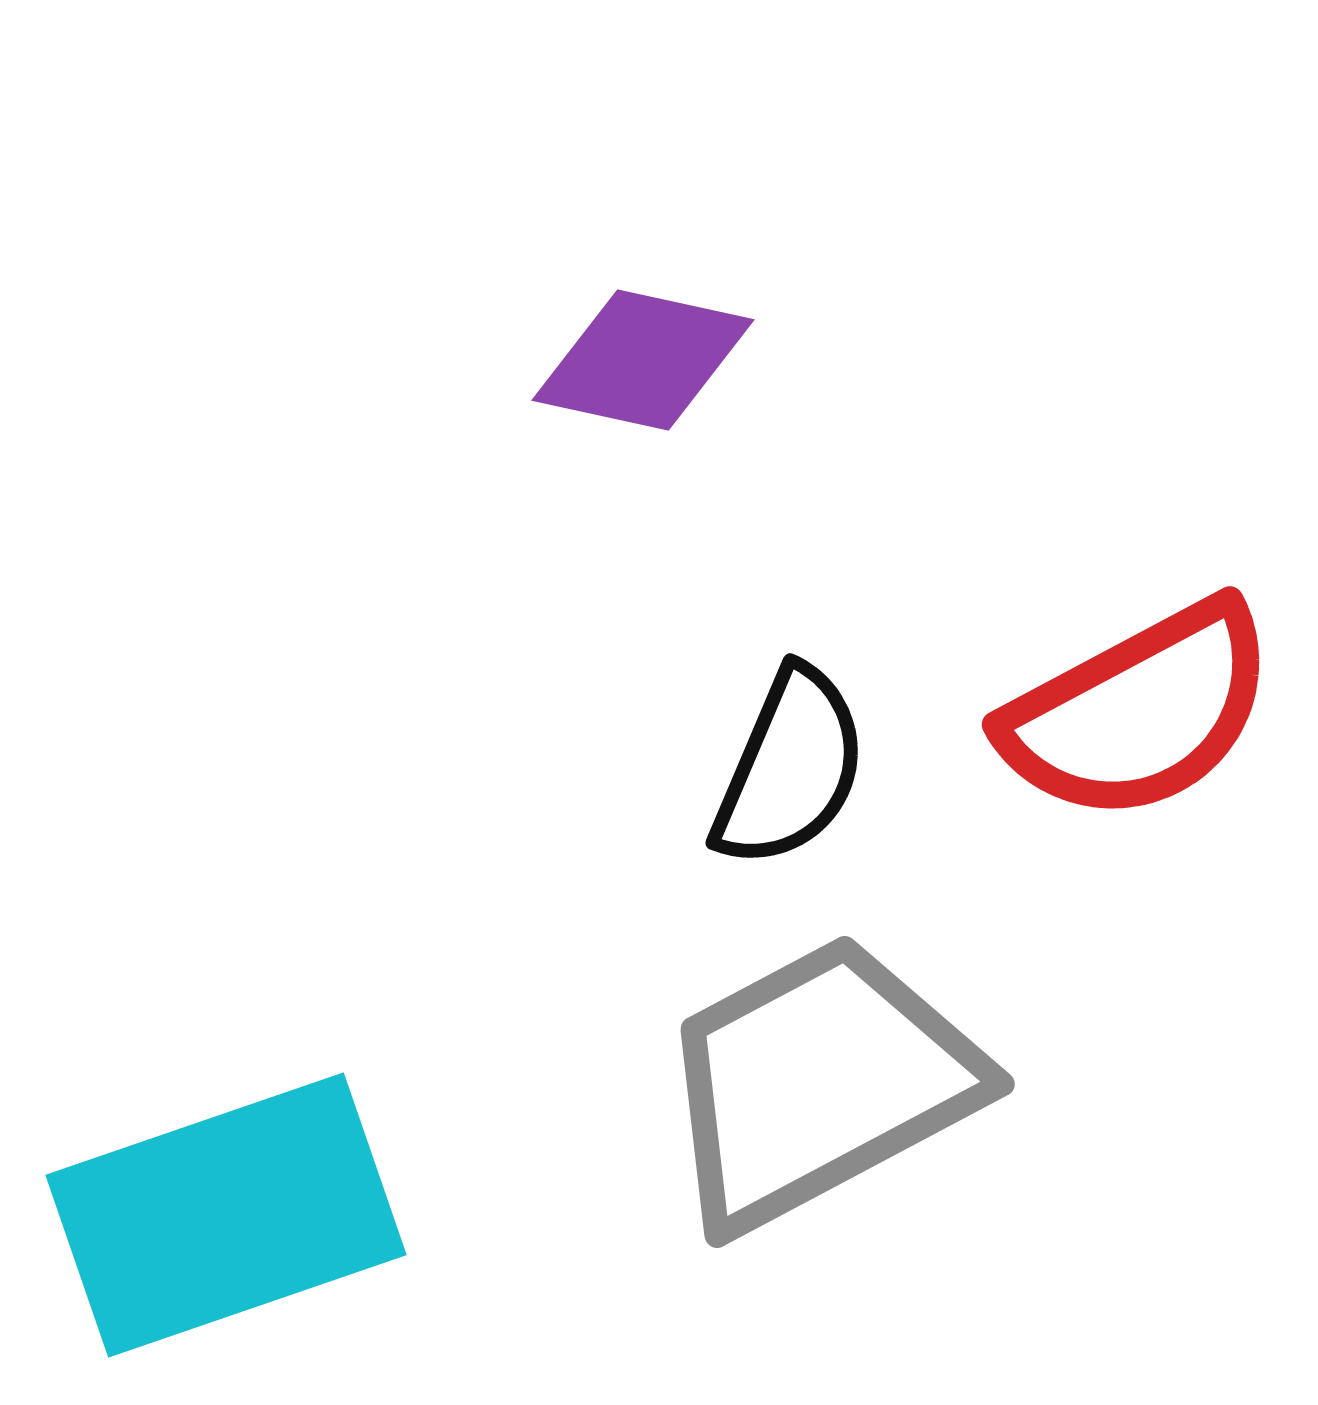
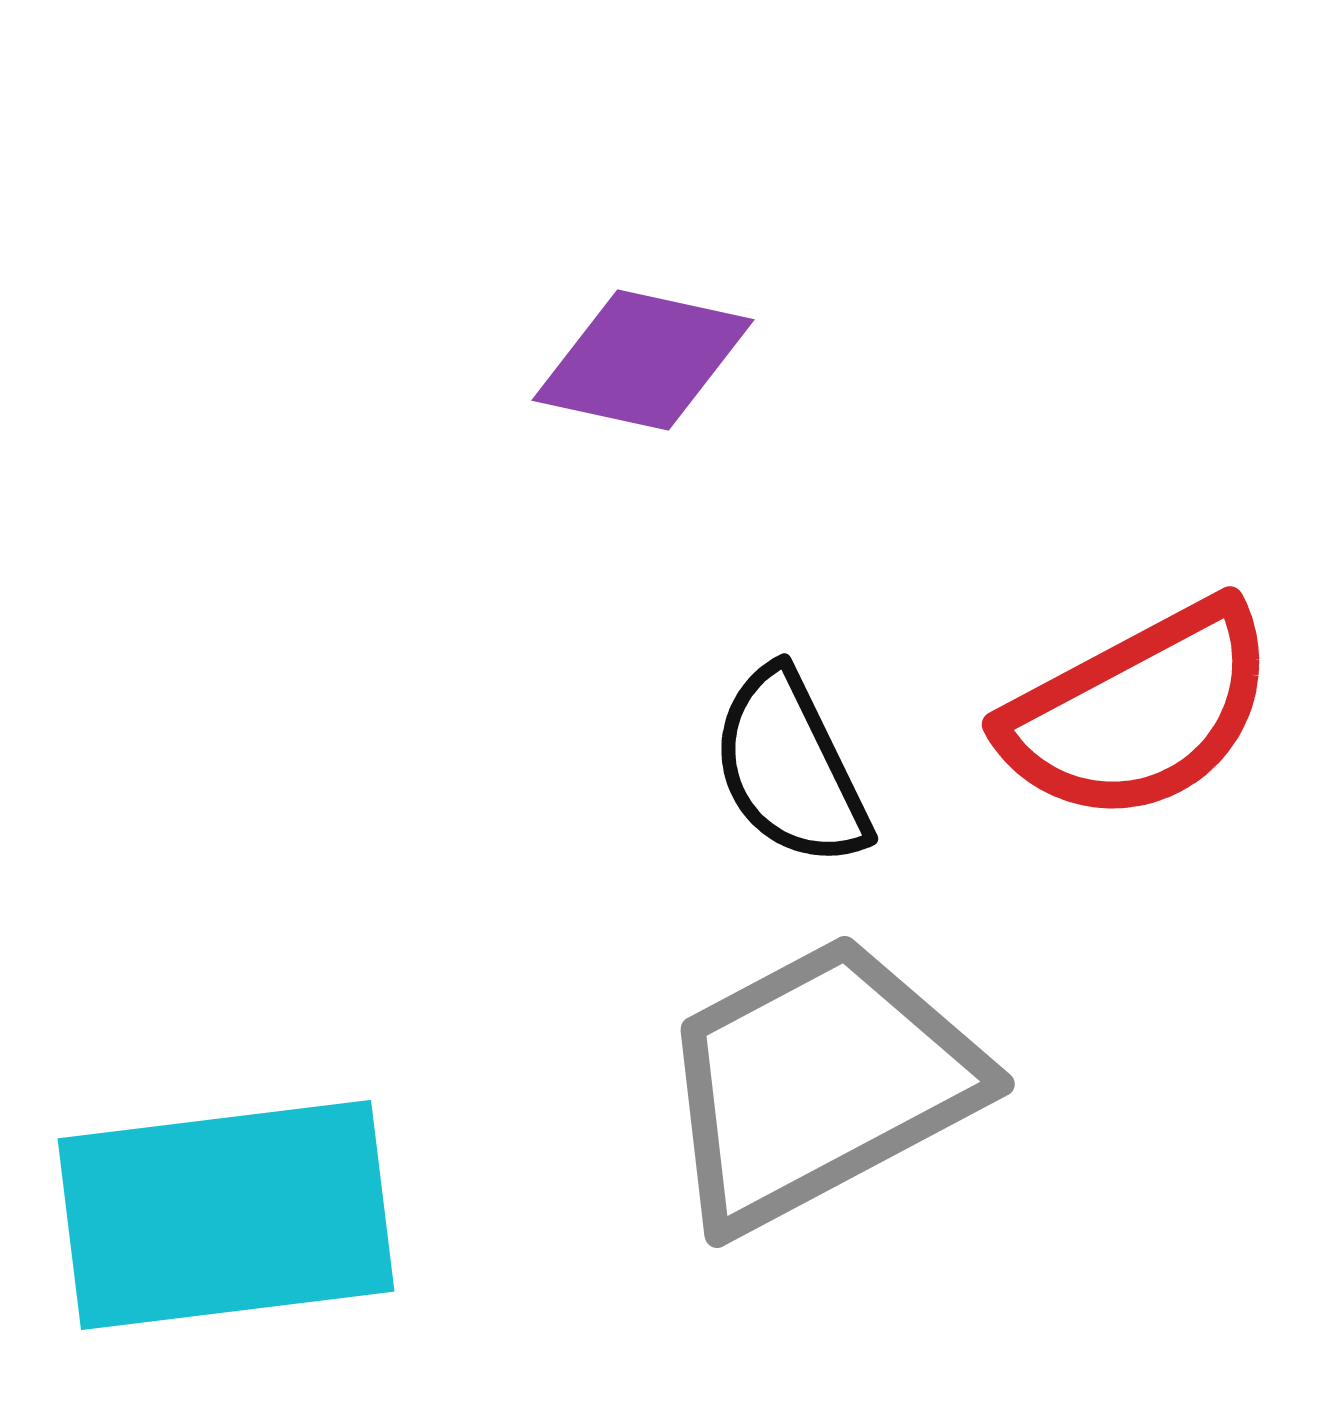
black semicircle: rotated 131 degrees clockwise
cyan rectangle: rotated 12 degrees clockwise
